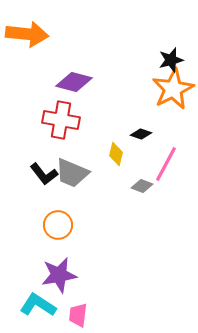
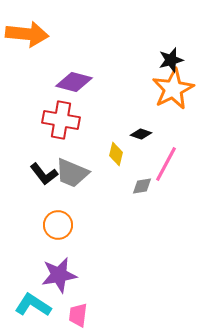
gray diamond: rotated 30 degrees counterclockwise
cyan L-shape: moved 5 px left
